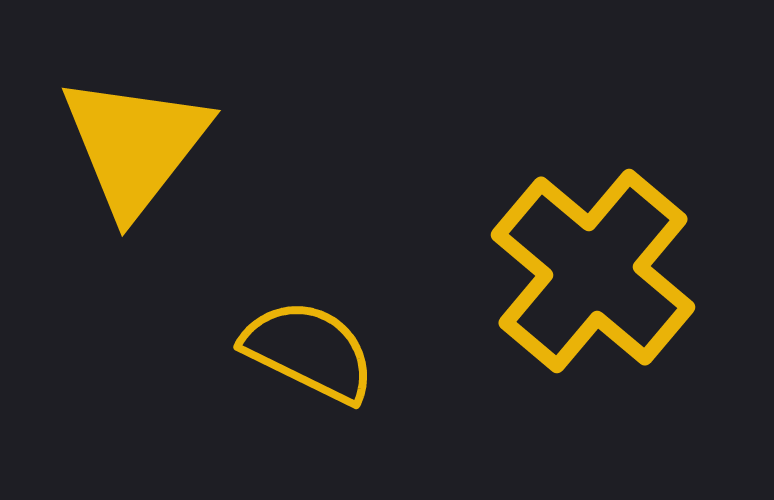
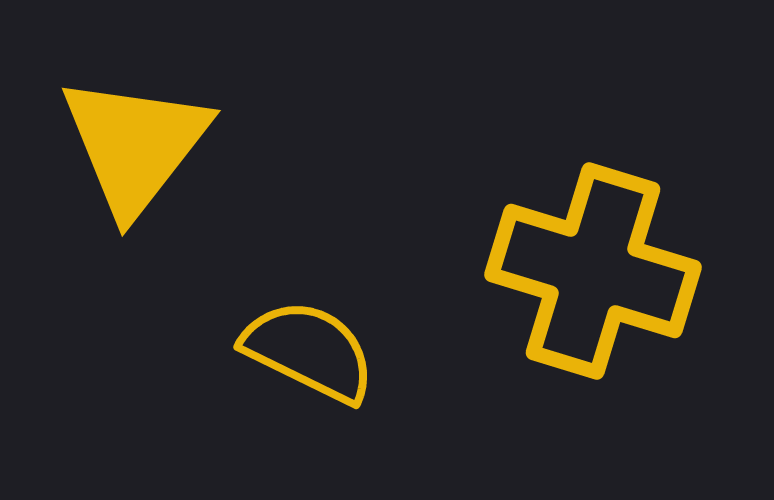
yellow cross: rotated 23 degrees counterclockwise
